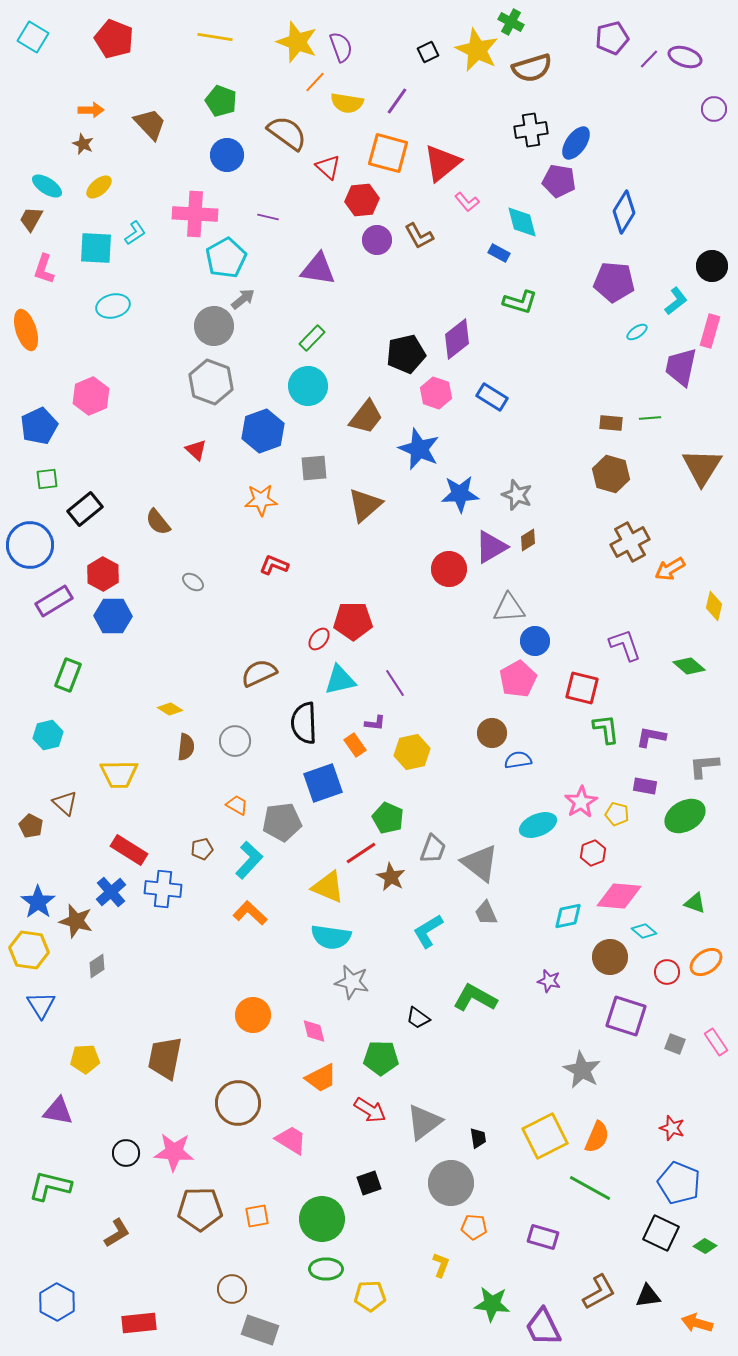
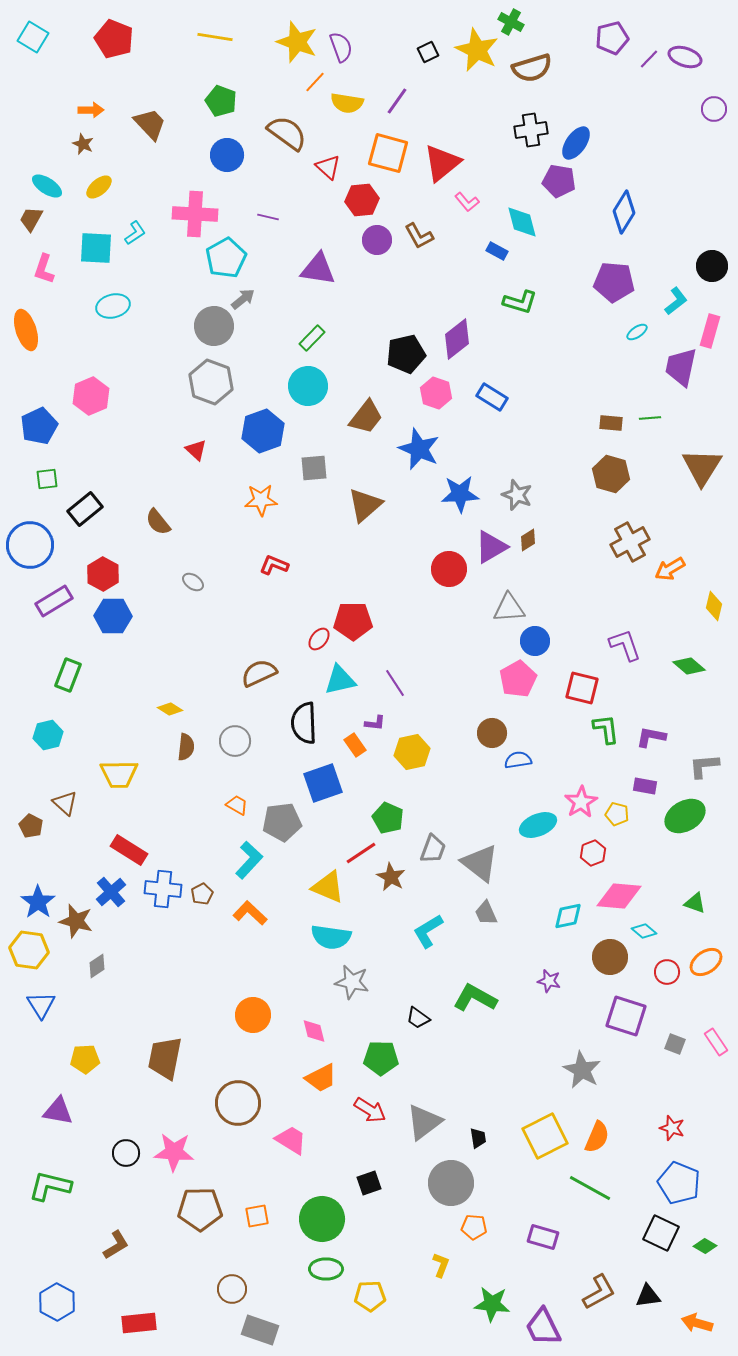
blue rectangle at (499, 253): moved 2 px left, 2 px up
brown pentagon at (202, 849): moved 45 px down; rotated 15 degrees counterclockwise
brown L-shape at (117, 1233): moved 1 px left, 12 px down
